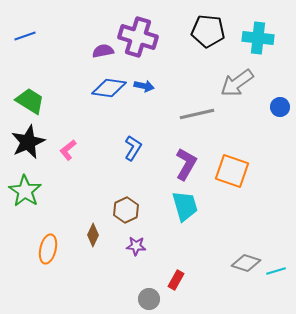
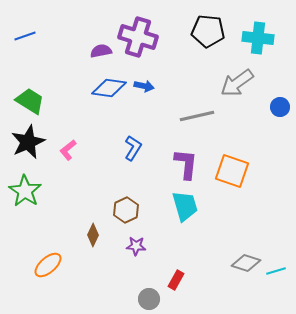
purple semicircle: moved 2 px left
gray line: moved 2 px down
purple L-shape: rotated 24 degrees counterclockwise
orange ellipse: moved 16 px down; rotated 36 degrees clockwise
